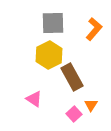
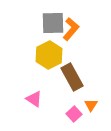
orange L-shape: moved 23 px left
